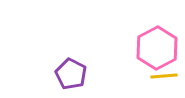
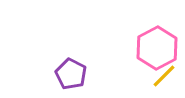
yellow line: rotated 40 degrees counterclockwise
